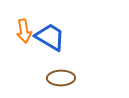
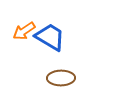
orange arrow: rotated 65 degrees clockwise
